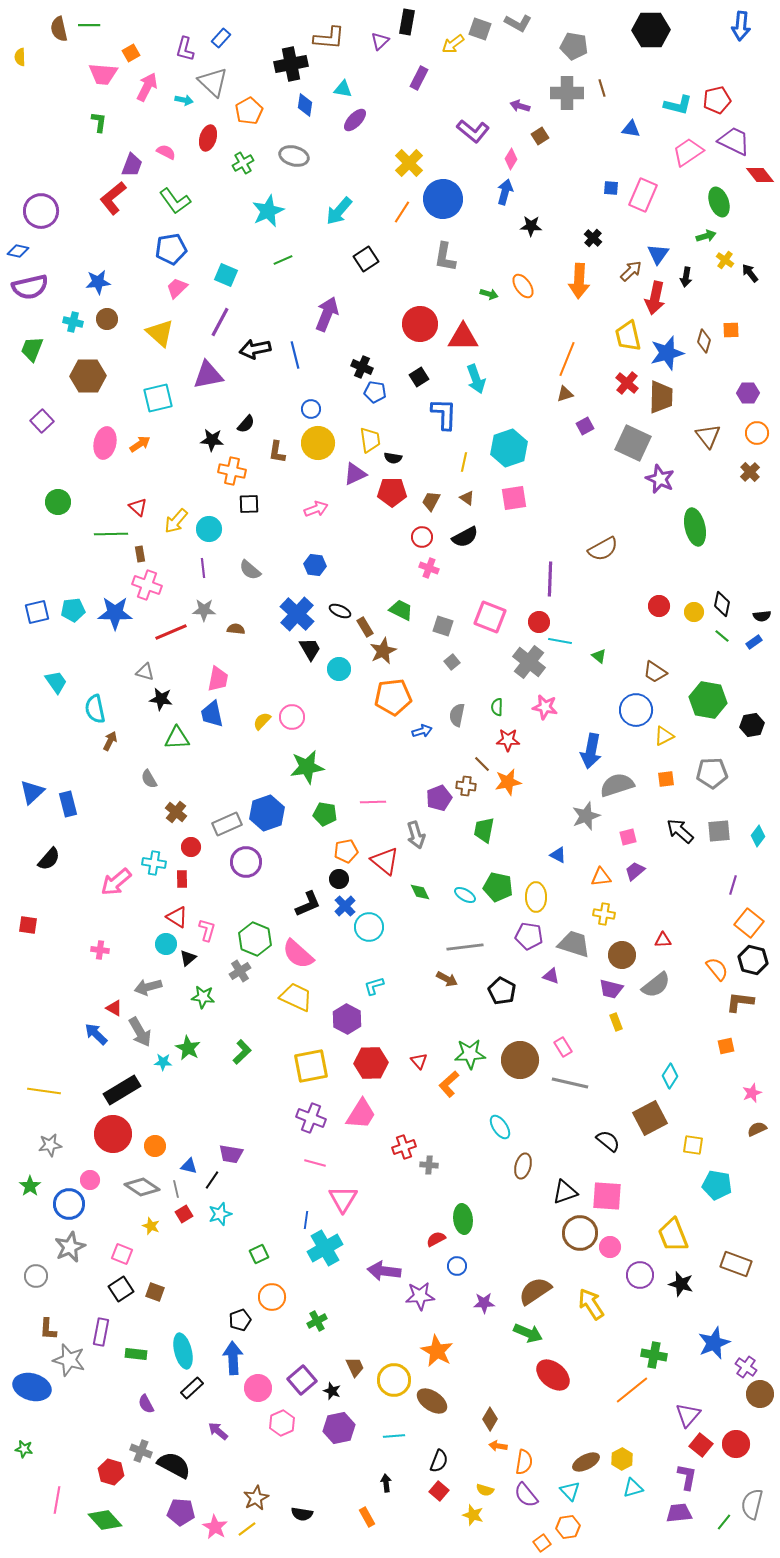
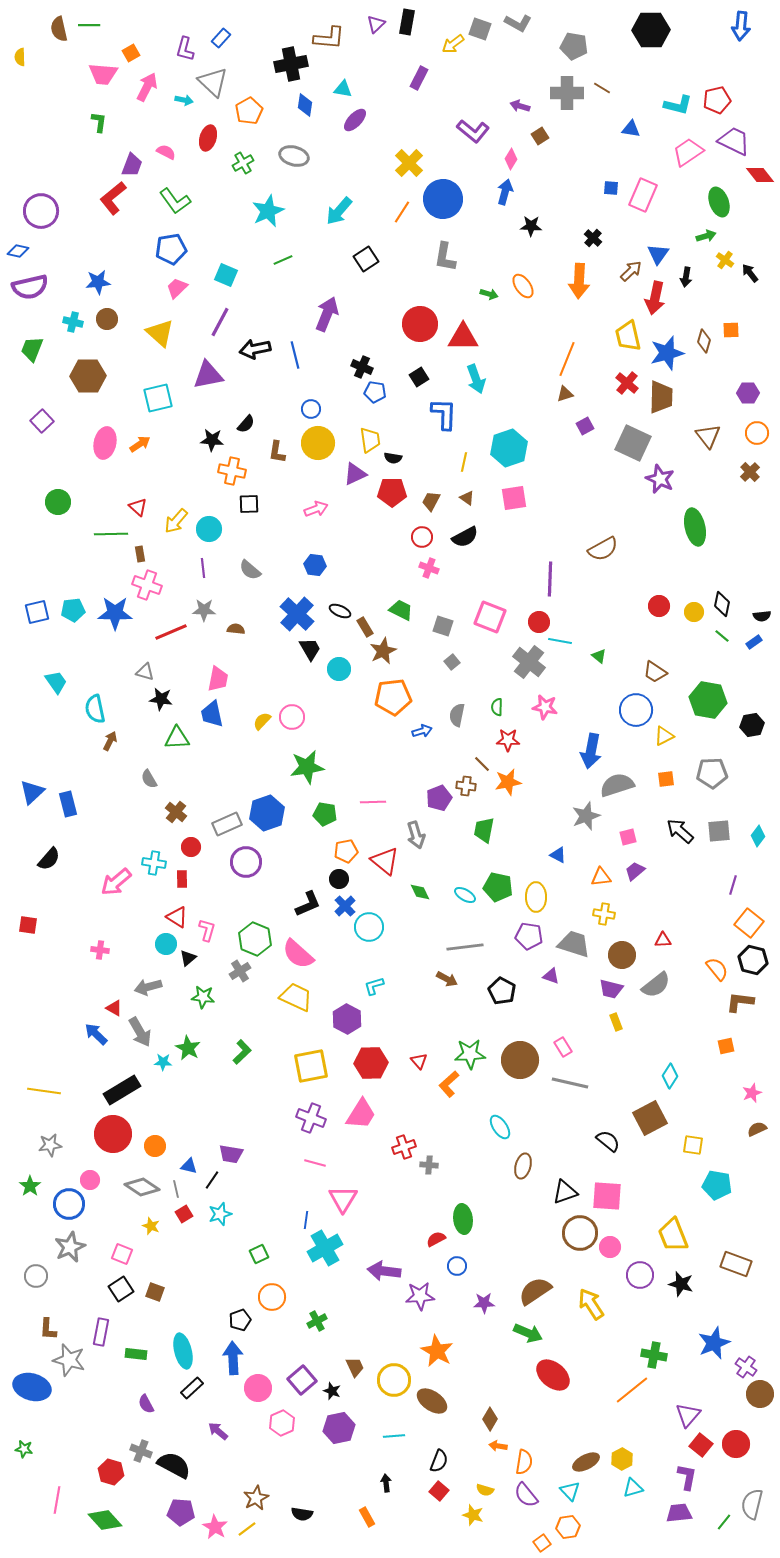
purple triangle at (380, 41): moved 4 px left, 17 px up
brown line at (602, 88): rotated 42 degrees counterclockwise
